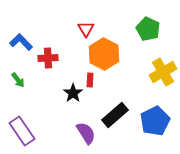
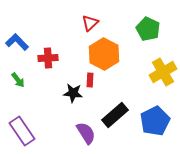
red triangle: moved 4 px right, 6 px up; rotated 18 degrees clockwise
blue L-shape: moved 4 px left
black star: rotated 30 degrees counterclockwise
